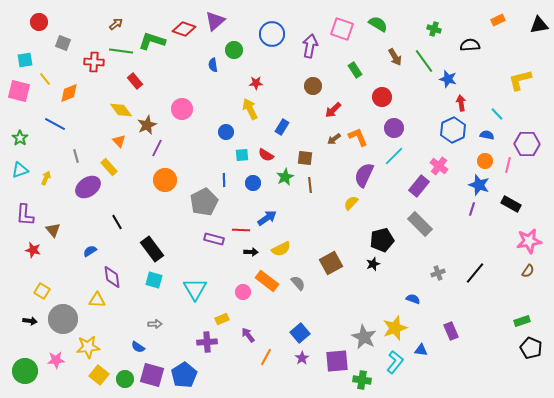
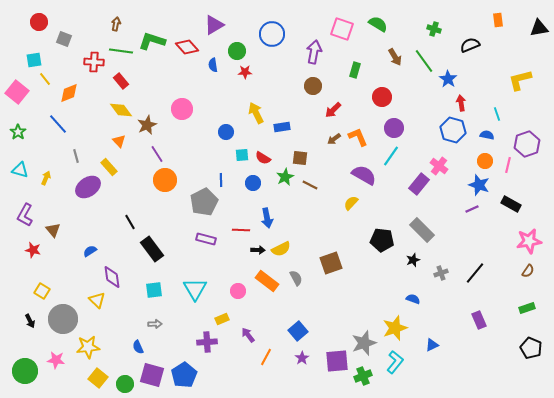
orange rectangle at (498, 20): rotated 72 degrees counterclockwise
purple triangle at (215, 21): moved 1 px left, 4 px down; rotated 10 degrees clockwise
brown arrow at (116, 24): rotated 40 degrees counterclockwise
black triangle at (539, 25): moved 3 px down
red diamond at (184, 29): moved 3 px right, 18 px down; rotated 30 degrees clockwise
gray square at (63, 43): moved 1 px right, 4 px up
black semicircle at (470, 45): rotated 18 degrees counterclockwise
purple arrow at (310, 46): moved 4 px right, 6 px down
green circle at (234, 50): moved 3 px right, 1 px down
cyan square at (25, 60): moved 9 px right
green rectangle at (355, 70): rotated 49 degrees clockwise
blue star at (448, 79): rotated 18 degrees clockwise
red rectangle at (135, 81): moved 14 px left
red star at (256, 83): moved 11 px left, 11 px up
pink square at (19, 91): moved 2 px left, 1 px down; rotated 25 degrees clockwise
yellow arrow at (250, 109): moved 6 px right, 4 px down
cyan line at (497, 114): rotated 24 degrees clockwise
blue line at (55, 124): moved 3 px right; rotated 20 degrees clockwise
blue rectangle at (282, 127): rotated 49 degrees clockwise
blue hexagon at (453, 130): rotated 20 degrees counterclockwise
green star at (20, 138): moved 2 px left, 6 px up
purple hexagon at (527, 144): rotated 20 degrees counterclockwise
purple line at (157, 148): moved 6 px down; rotated 60 degrees counterclockwise
red semicircle at (266, 155): moved 3 px left, 3 px down
cyan line at (394, 156): moved 3 px left; rotated 10 degrees counterclockwise
brown square at (305, 158): moved 5 px left
cyan triangle at (20, 170): rotated 36 degrees clockwise
purple semicircle at (364, 175): rotated 95 degrees clockwise
blue line at (224, 180): moved 3 px left
brown line at (310, 185): rotated 56 degrees counterclockwise
purple rectangle at (419, 186): moved 2 px up
purple line at (472, 209): rotated 48 degrees clockwise
purple L-shape at (25, 215): rotated 25 degrees clockwise
blue arrow at (267, 218): rotated 114 degrees clockwise
black line at (117, 222): moved 13 px right
gray rectangle at (420, 224): moved 2 px right, 6 px down
purple rectangle at (214, 239): moved 8 px left
black pentagon at (382, 240): rotated 20 degrees clockwise
black arrow at (251, 252): moved 7 px right, 2 px up
brown square at (331, 263): rotated 10 degrees clockwise
black star at (373, 264): moved 40 px right, 4 px up
gray cross at (438, 273): moved 3 px right
cyan square at (154, 280): moved 10 px down; rotated 24 degrees counterclockwise
gray semicircle at (298, 283): moved 2 px left, 5 px up; rotated 14 degrees clockwise
pink circle at (243, 292): moved 5 px left, 1 px up
yellow triangle at (97, 300): rotated 42 degrees clockwise
black arrow at (30, 321): rotated 56 degrees clockwise
green rectangle at (522, 321): moved 5 px right, 13 px up
purple rectangle at (451, 331): moved 28 px right, 11 px up
blue square at (300, 333): moved 2 px left, 2 px up
gray star at (364, 337): moved 6 px down; rotated 25 degrees clockwise
blue semicircle at (138, 347): rotated 32 degrees clockwise
blue triangle at (421, 350): moved 11 px right, 5 px up; rotated 32 degrees counterclockwise
pink star at (56, 360): rotated 12 degrees clockwise
yellow square at (99, 375): moved 1 px left, 3 px down
green circle at (125, 379): moved 5 px down
green cross at (362, 380): moved 1 px right, 4 px up; rotated 30 degrees counterclockwise
